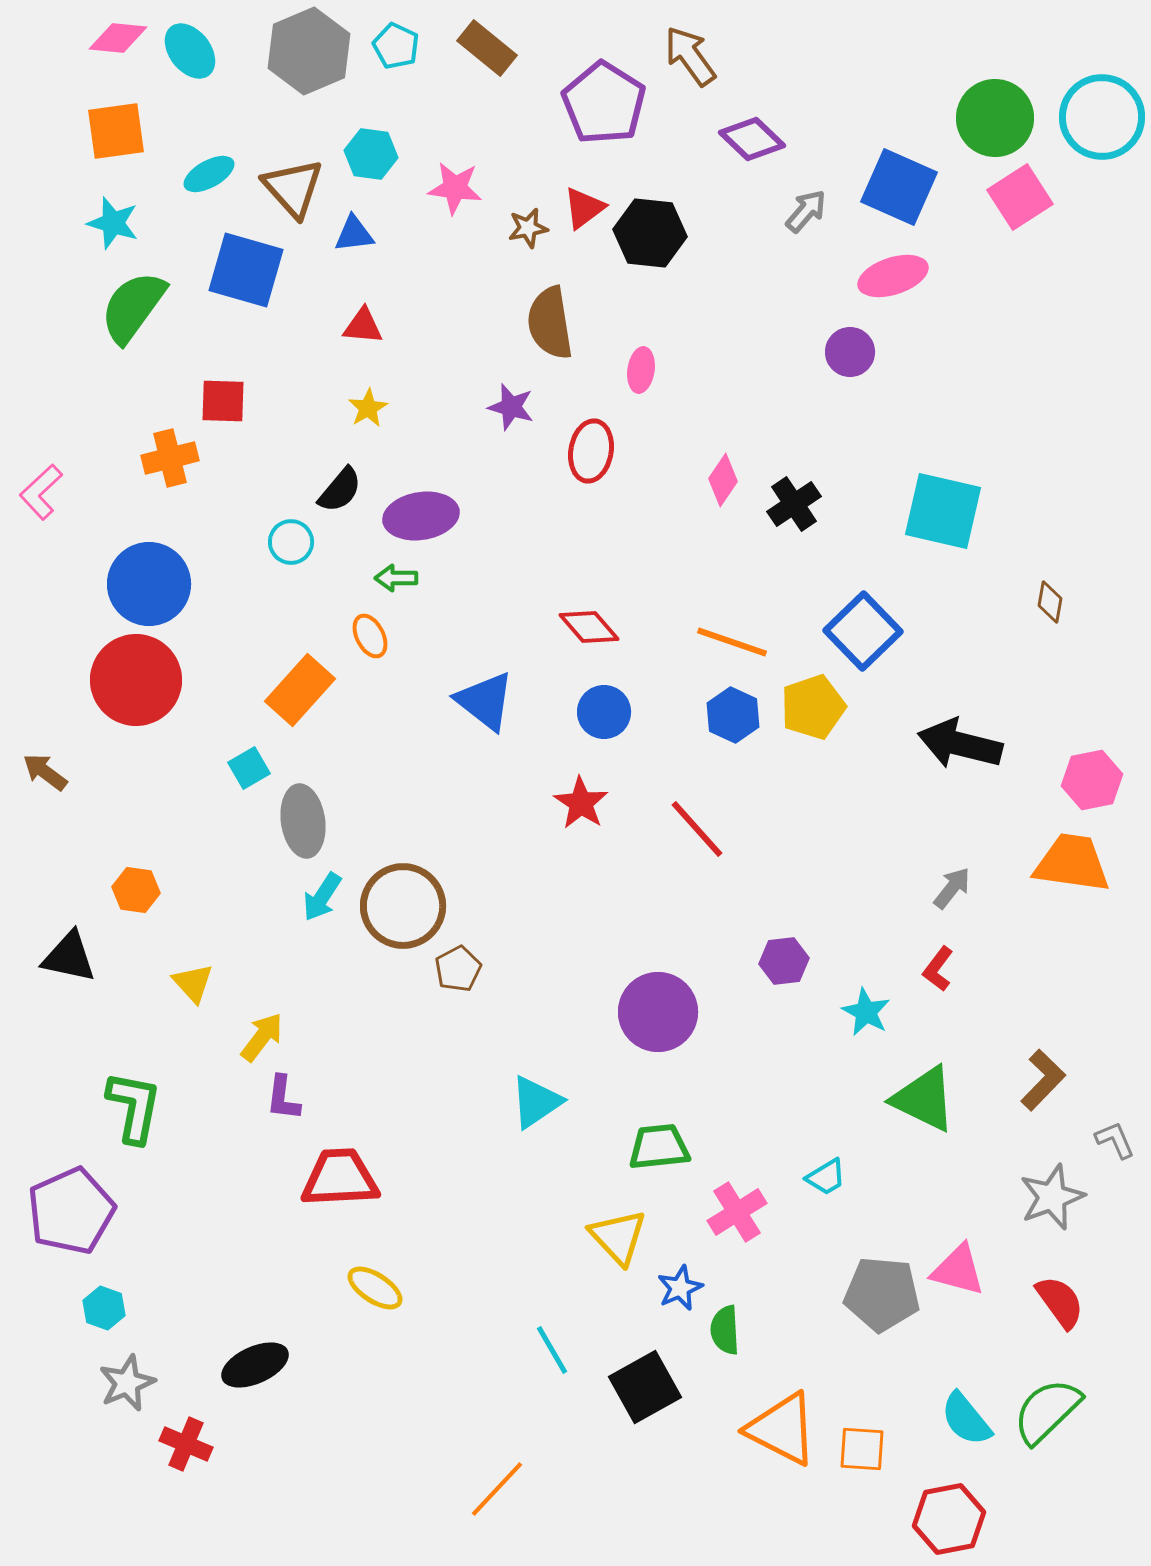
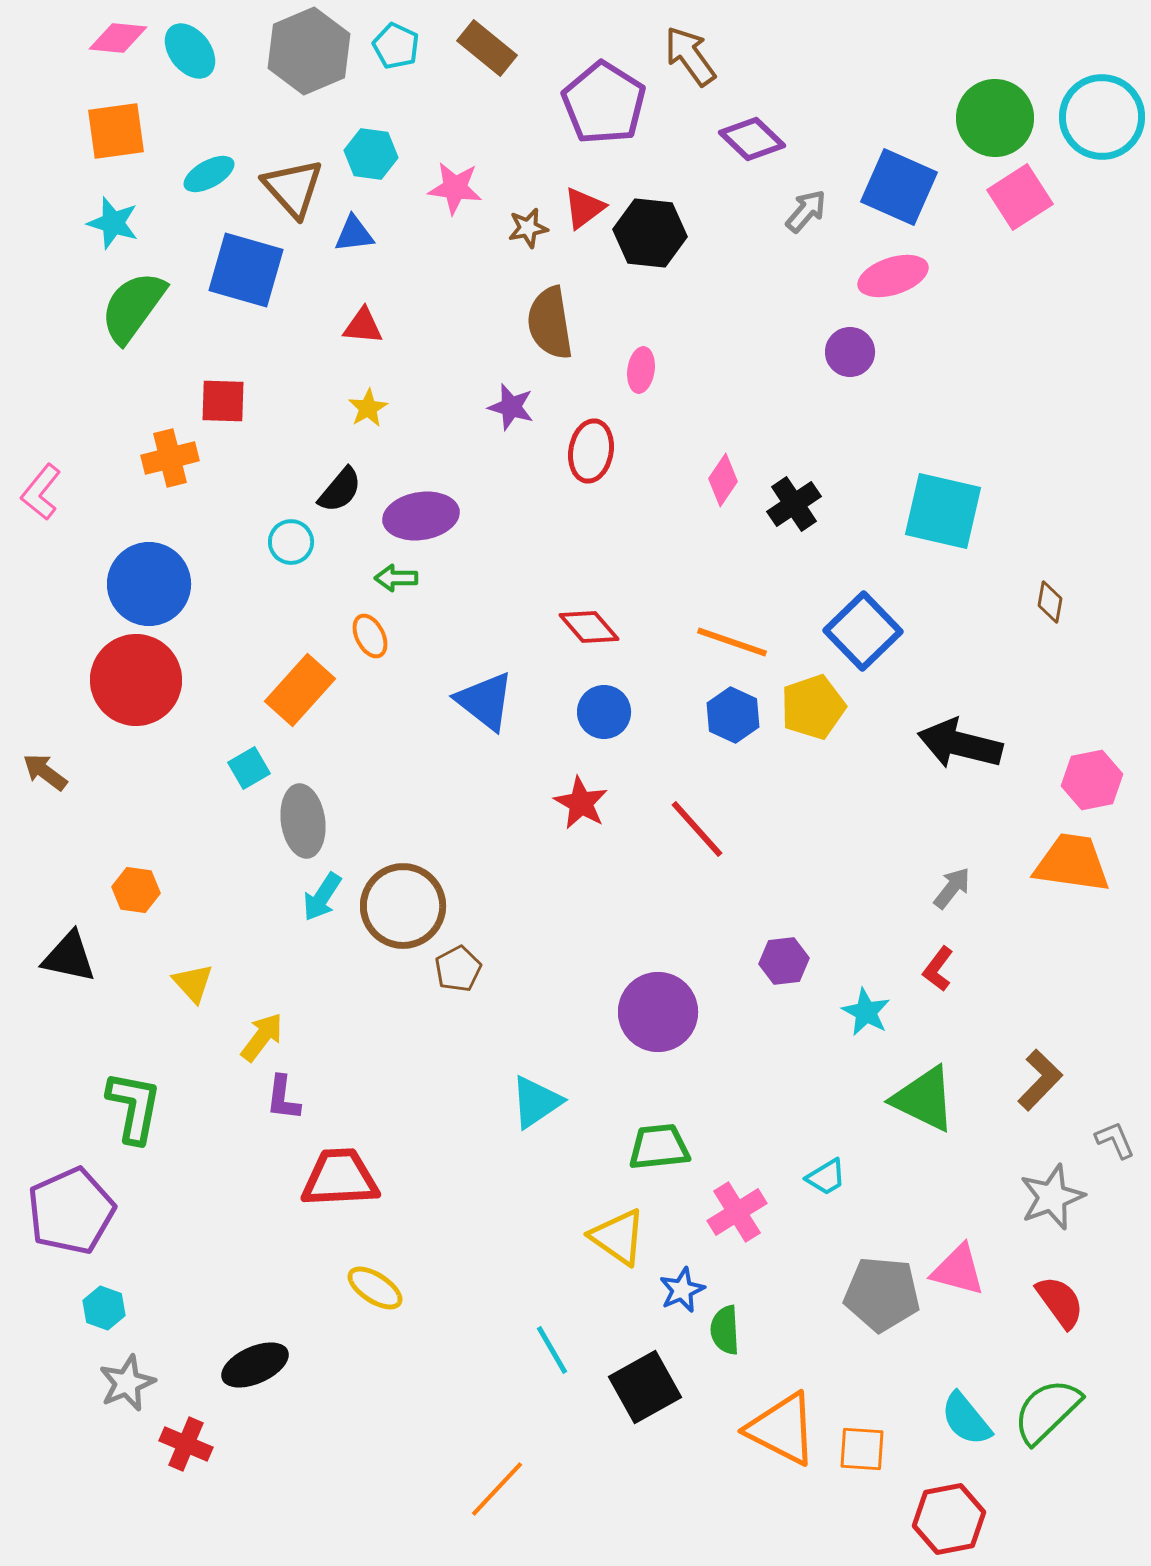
pink L-shape at (41, 492): rotated 8 degrees counterclockwise
red star at (581, 803): rotated 4 degrees counterclockwise
brown L-shape at (1043, 1080): moved 3 px left
yellow triangle at (618, 1237): rotated 12 degrees counterclockwise
blue star at (680, 1288): moved 2 px right, 2 px down
